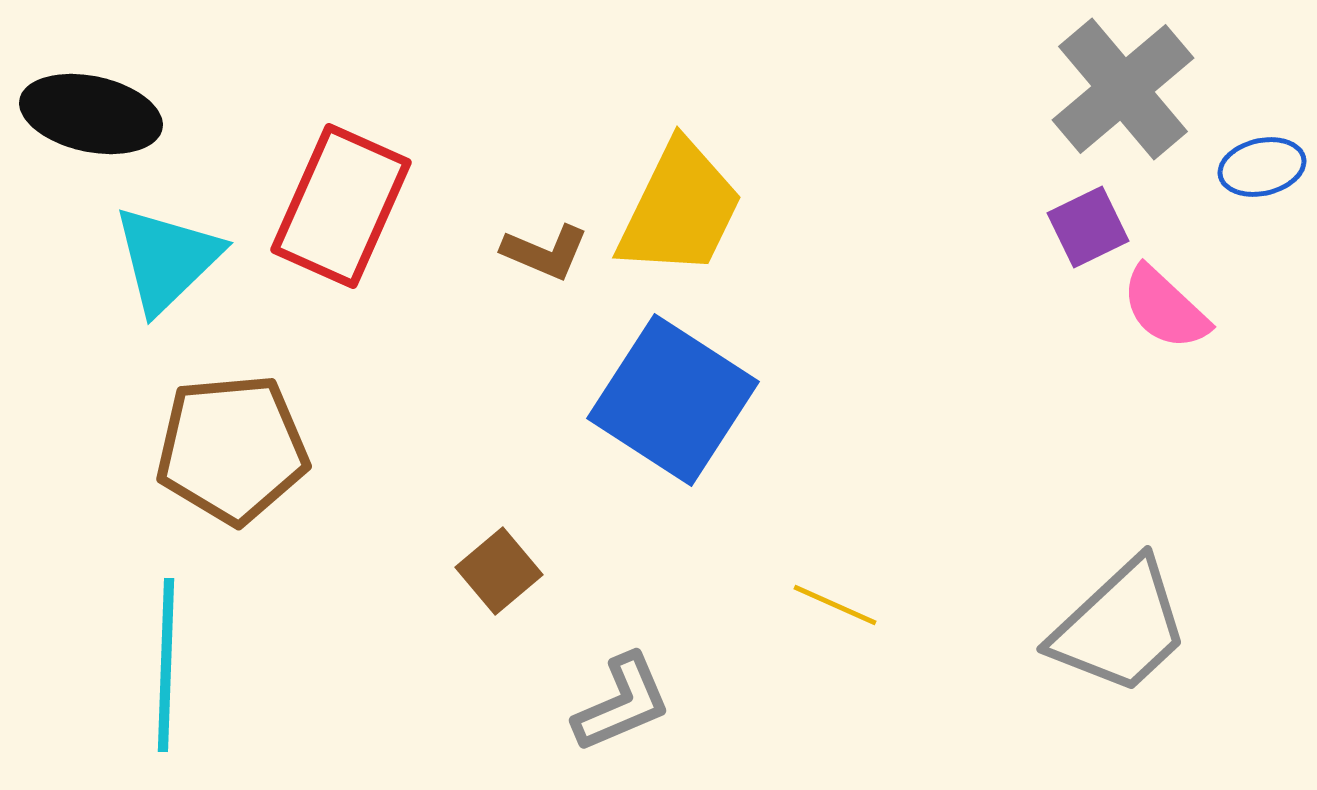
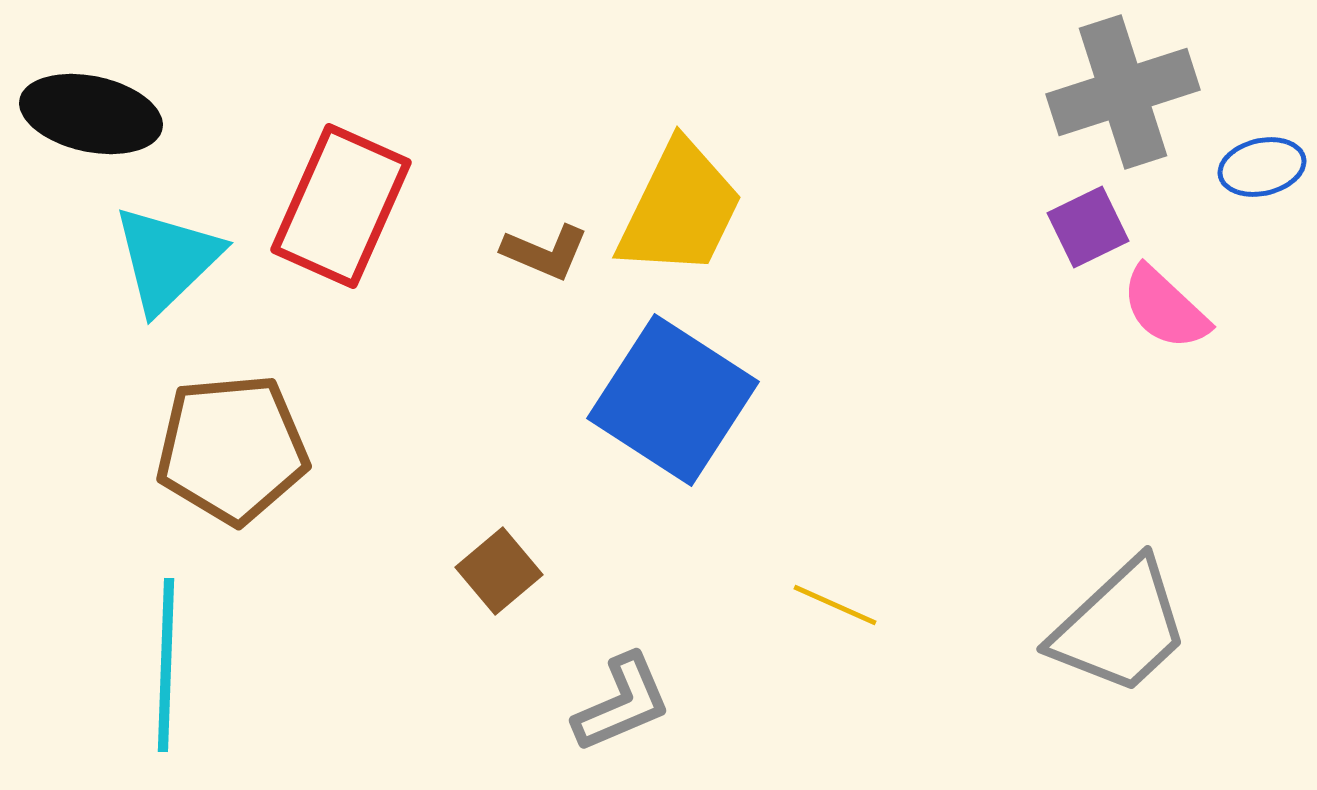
gray cross: moved 3 px down; rotated 22 degrees clockwise
